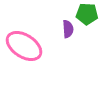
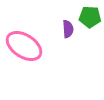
green pentagon: moved 3 px right, 3 px down
